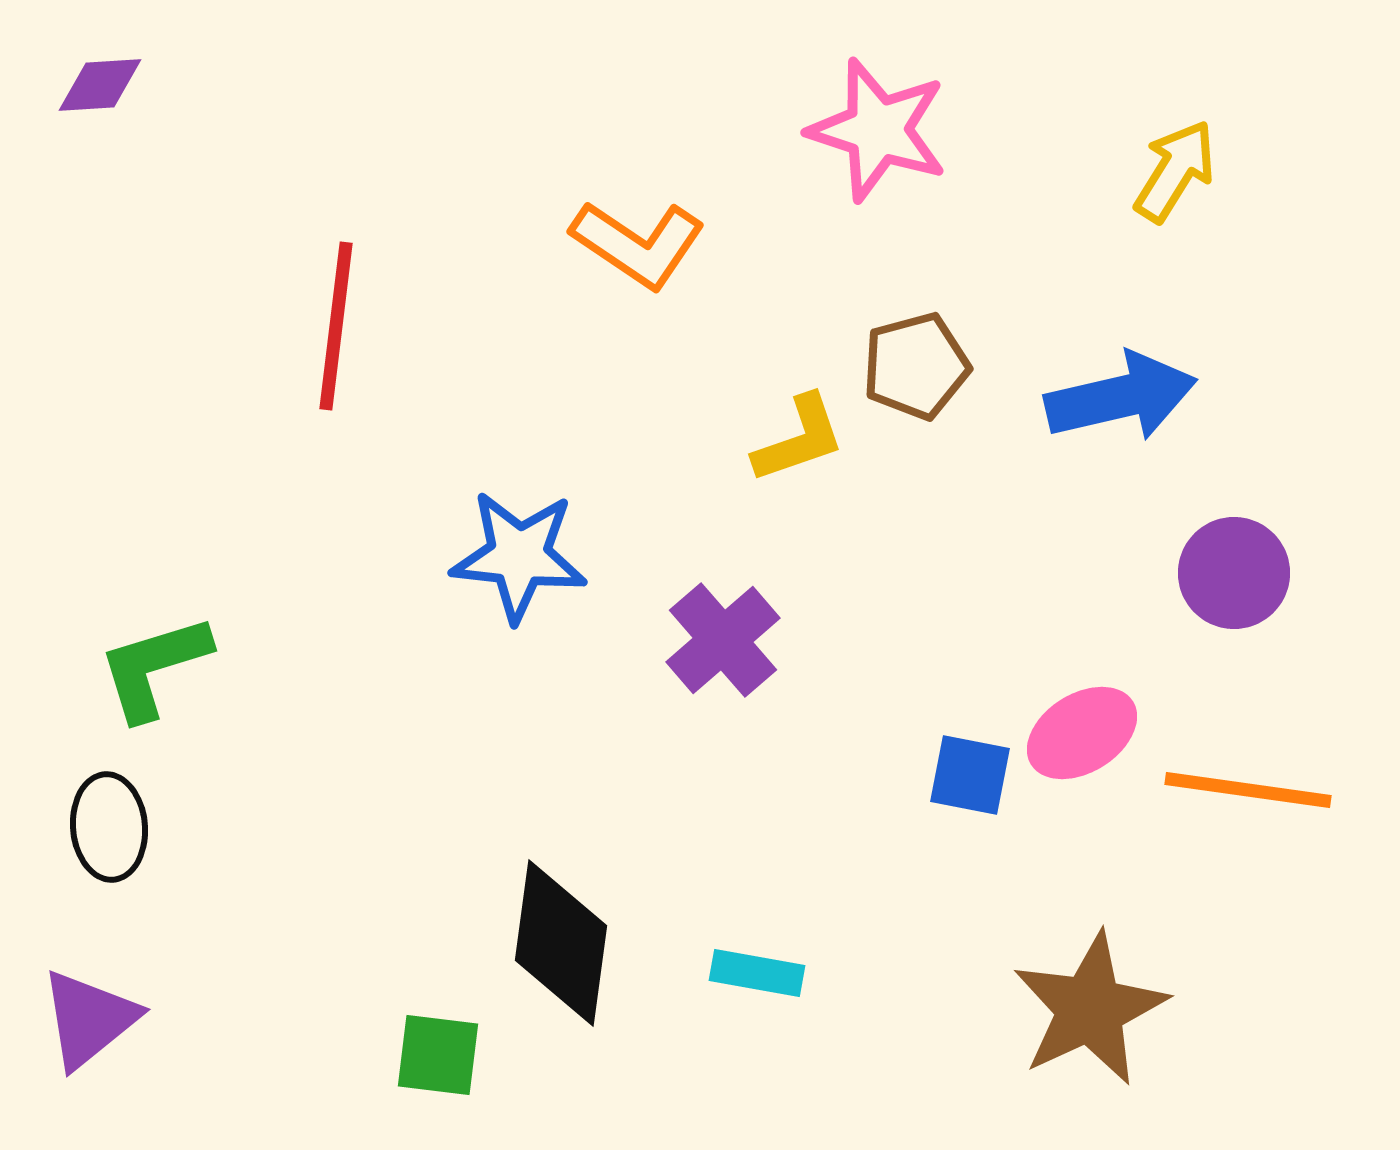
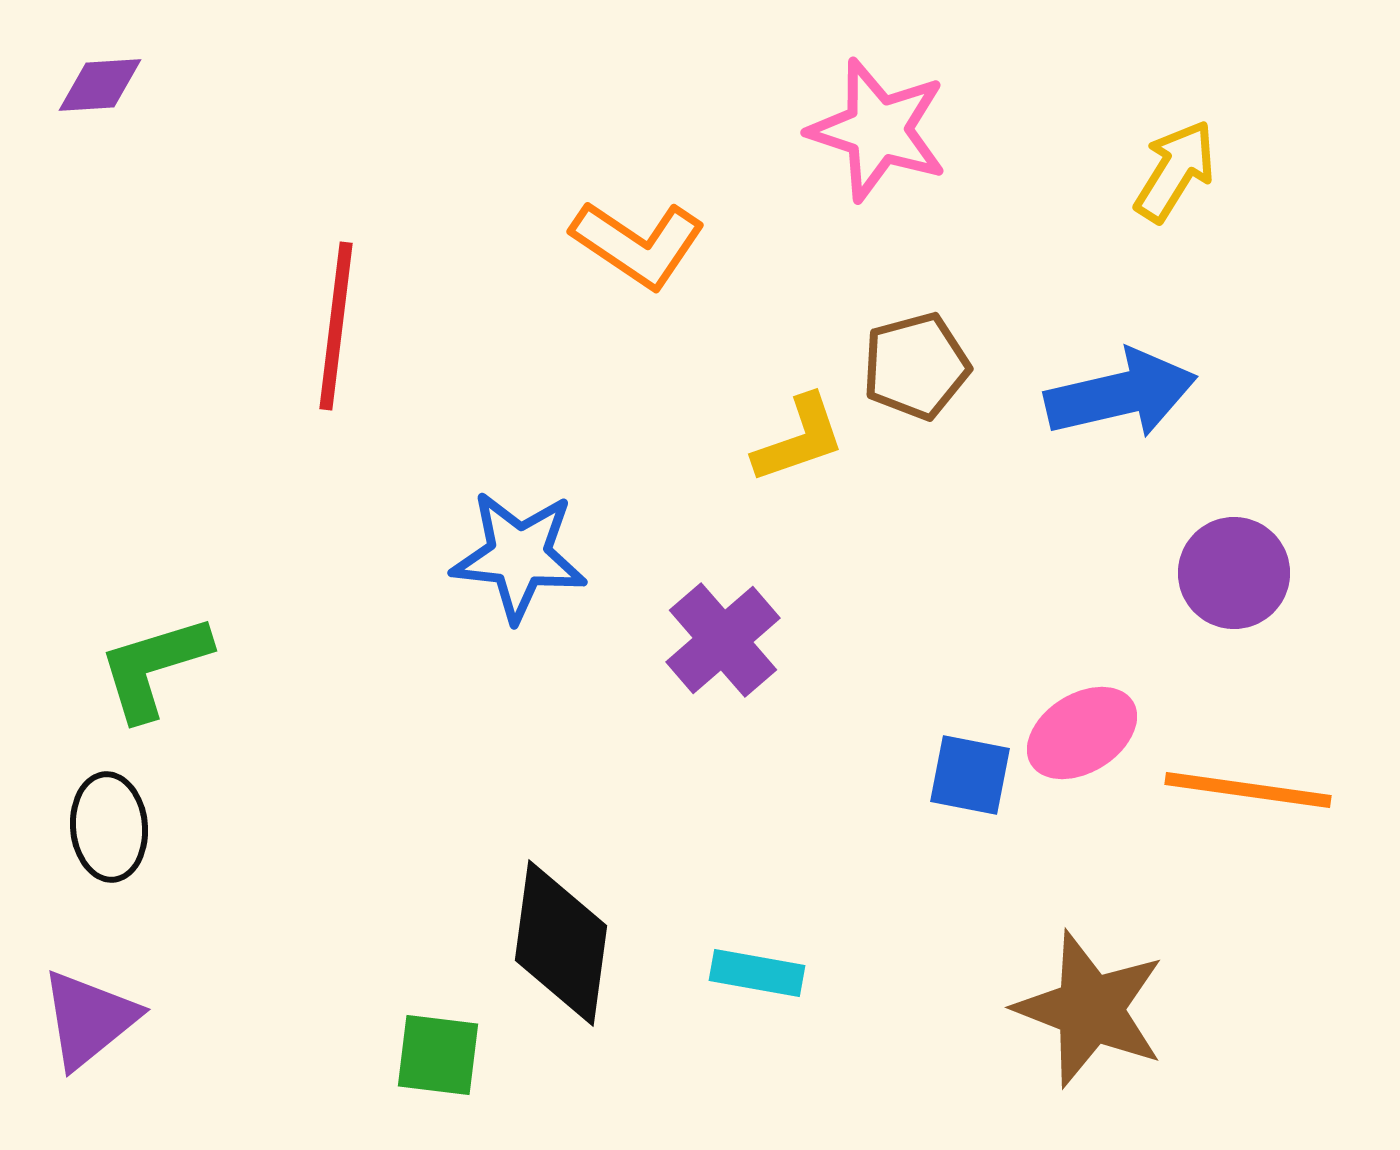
blue arrow: moved 3 px up
brown star: rotated 26 degrees counterclockwise
